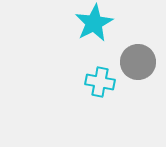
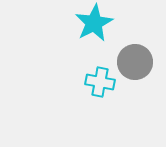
gray circle: moved 3 px left
